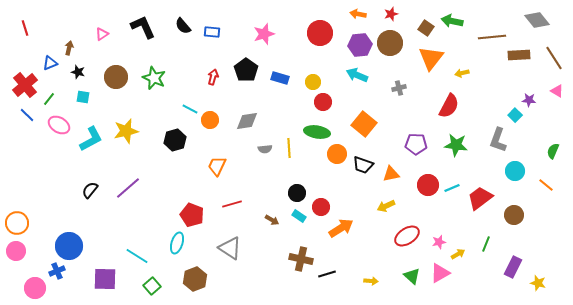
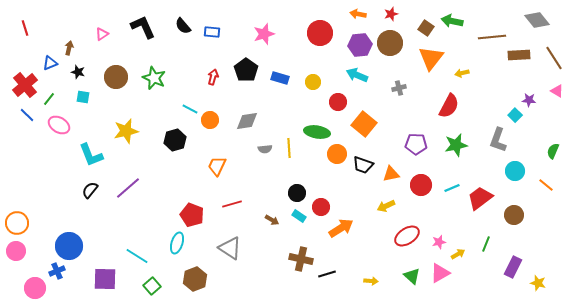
red circle at (323, 102): moved 15 px right
cyan L-shape at (91, 139): moved 16 px down; rotated 96 degrees clockwise
green star at (456, 145): rotated 20 degrees counterclockwise
red circle at (428, 185): moved 7 px left
